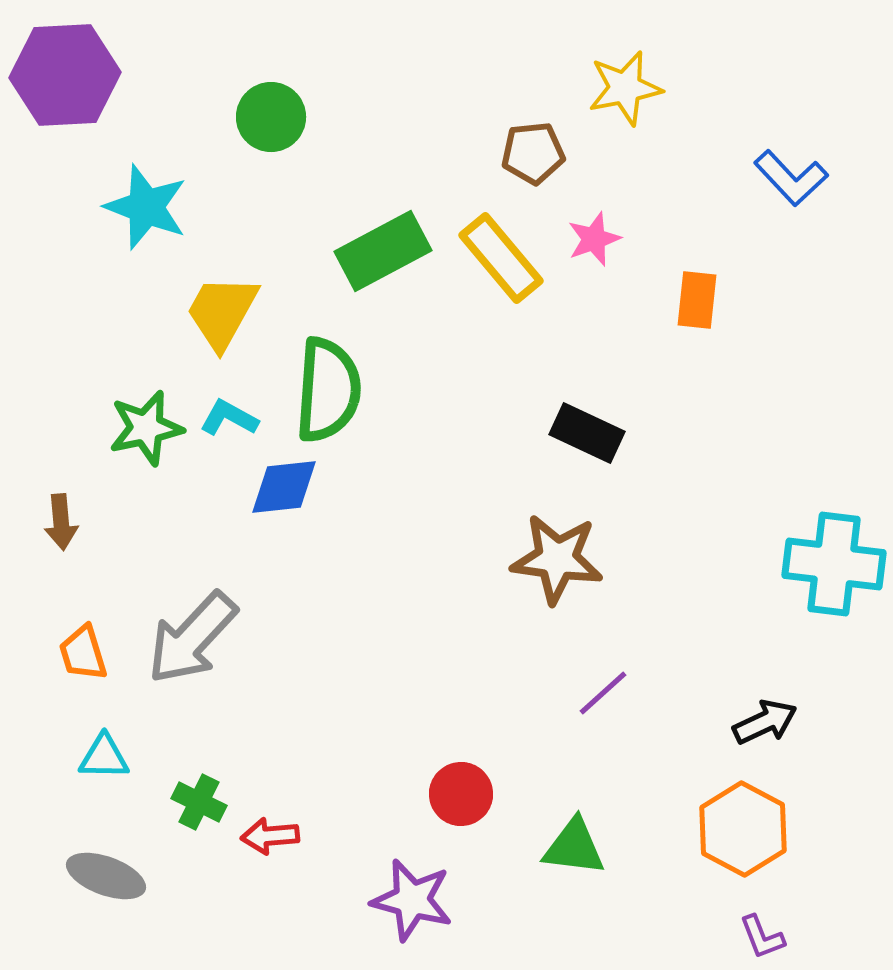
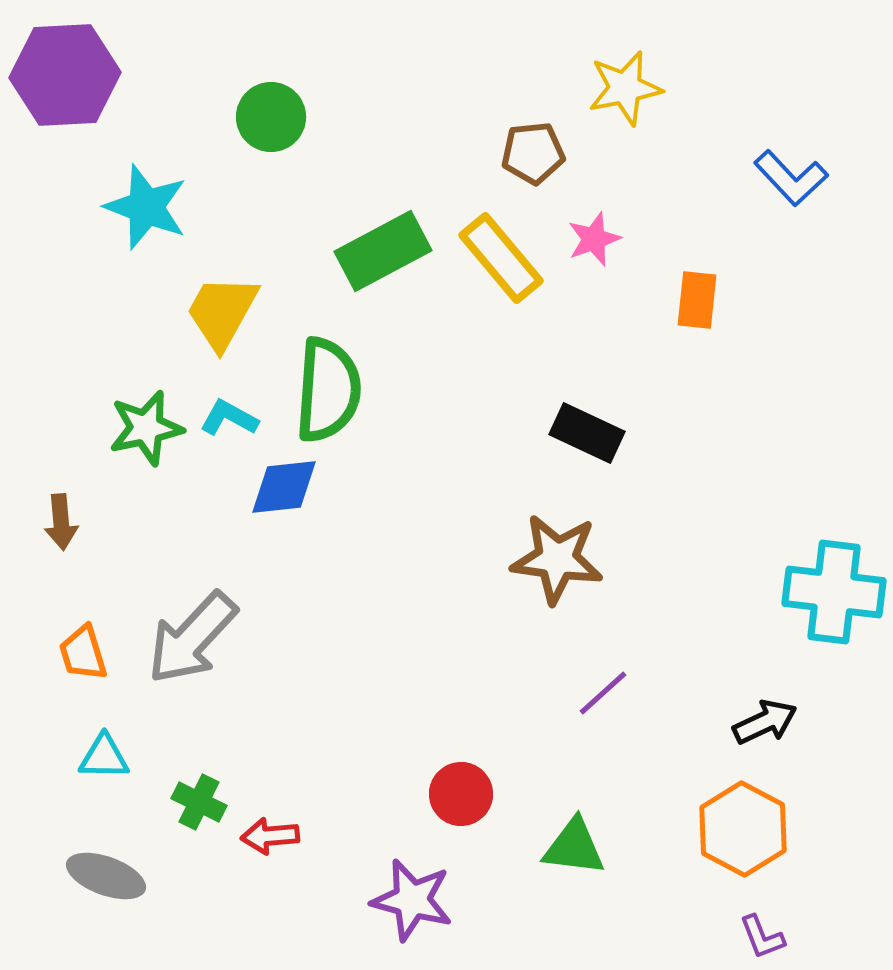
cyan cross: moved 28 px down
